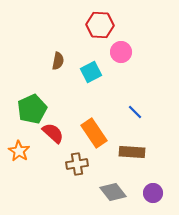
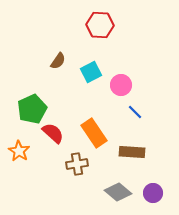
pink circle: moved 33 px down
brown semicircle: rotated 24 degrees clockwise
gray diamond: moved 5 px right; rotated 12 degrees counterclockwise
